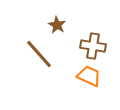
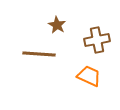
brown cross: moved 4 px right, 6 px up; rotated 20 degrees counterclockwise
brown line: rotated 44 degrees counterclockwise
